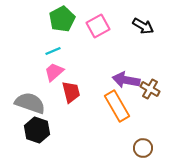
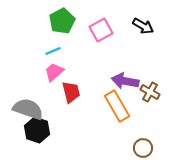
green pentagon: moved 2 px down
pink square: moved 3 px right, 4 px down
purple arrow: moved 1 px left, 1 px down
brown cross: moved 3 px down
gray semicircle: moved 2 px left, 6 px down
